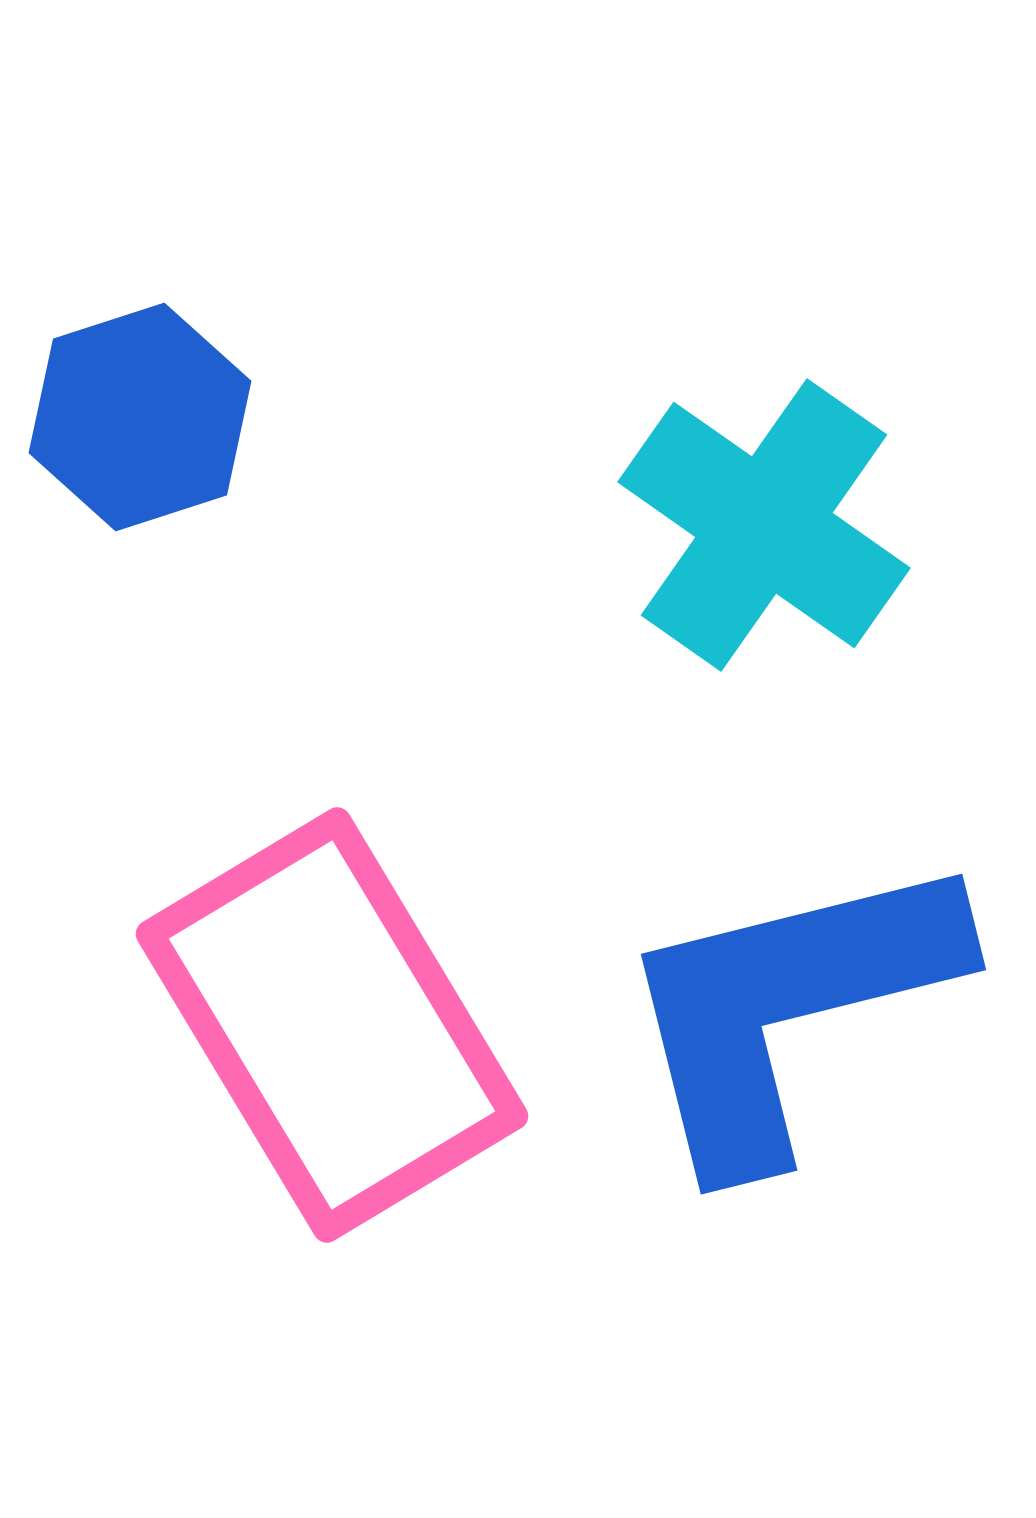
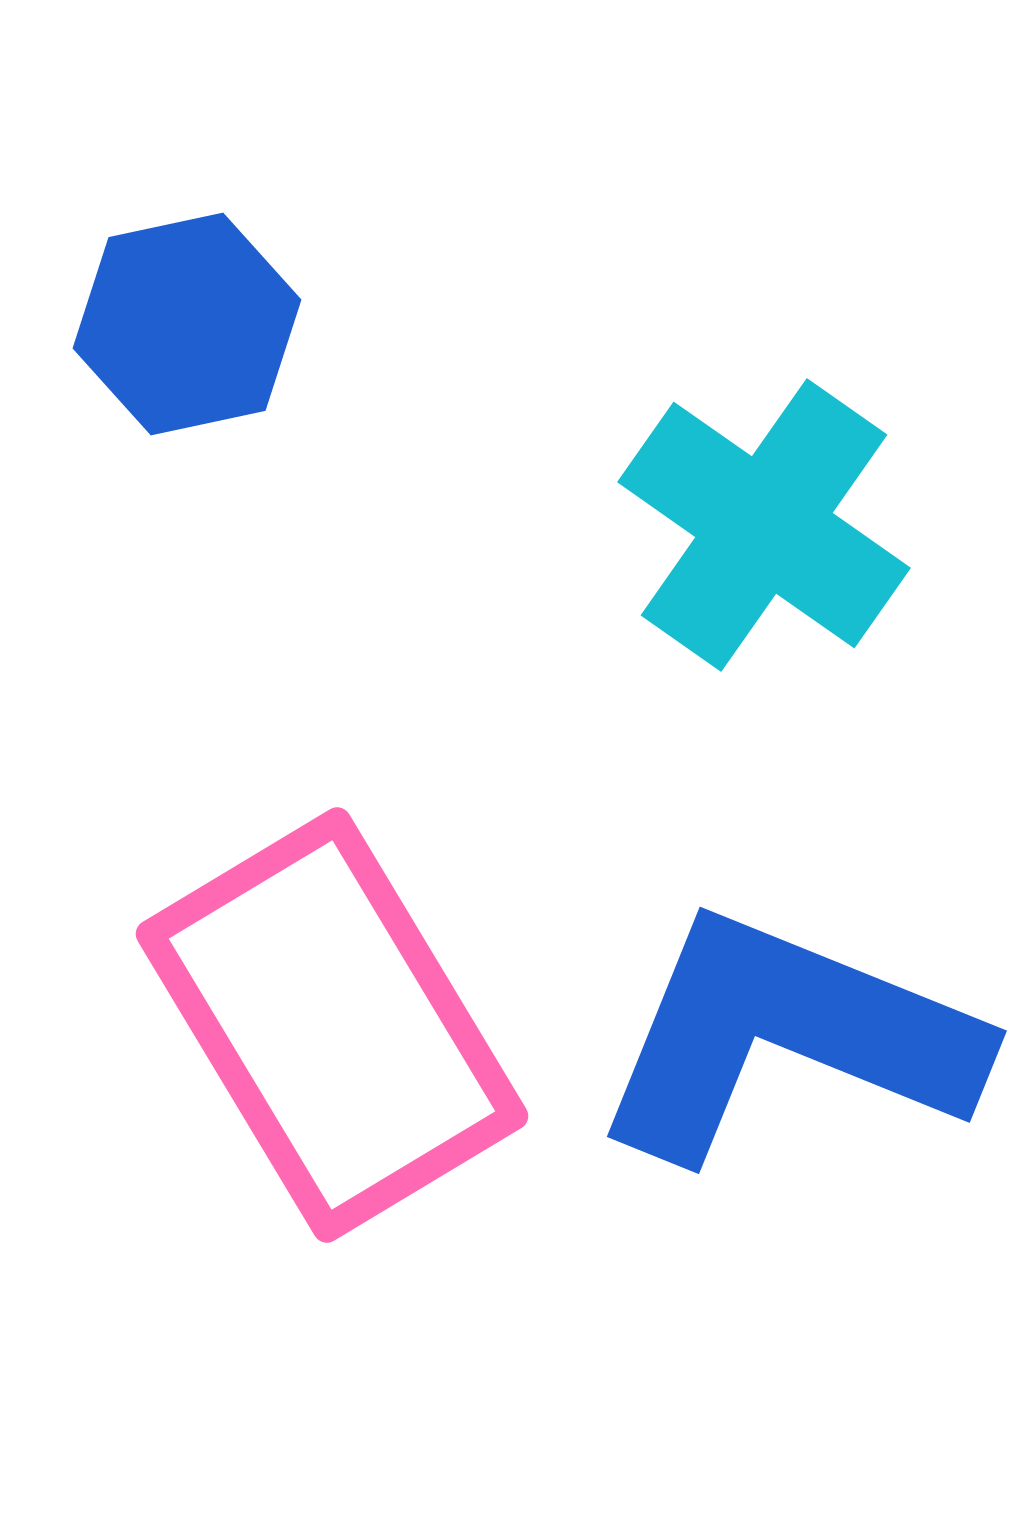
blue hexagon: moved 47 px right, 93 px up; rotated 6 degrees clockwise
blue L-shape: moved 1 px left, 29 px down; rotated 36 degrees clockwise
